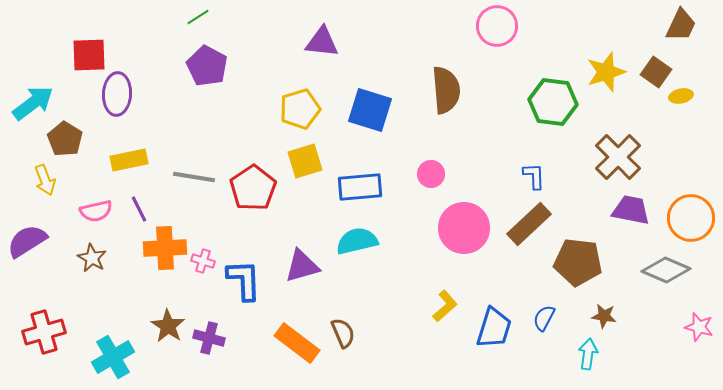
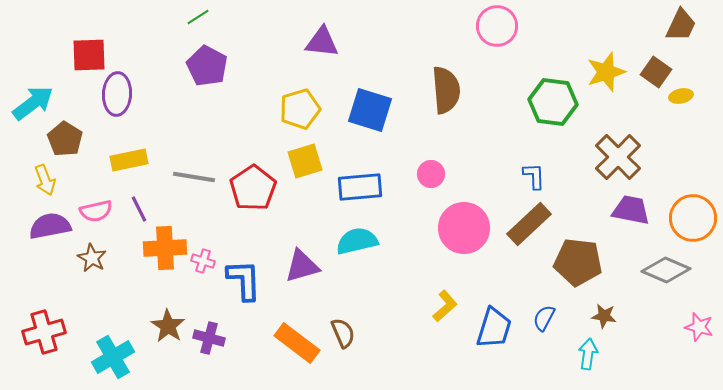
orange circle at (691, 218): moved 2 px right
purple semicircle at (27, 241): moved 23 px right, 15 px up; rotated 21 degrees clockwise
